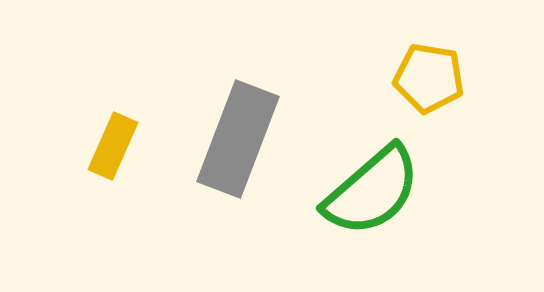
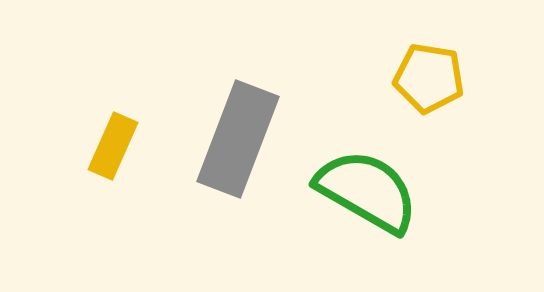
green semicircle: moved 5 px left; rotated 109 degrees counterclockwise
